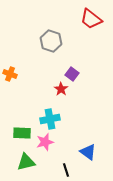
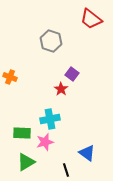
orange cross: moved 3 px down
blue triangle: moved 1 px left, 1 px down
green triangle: rotated 18 degrees counterclockwise
